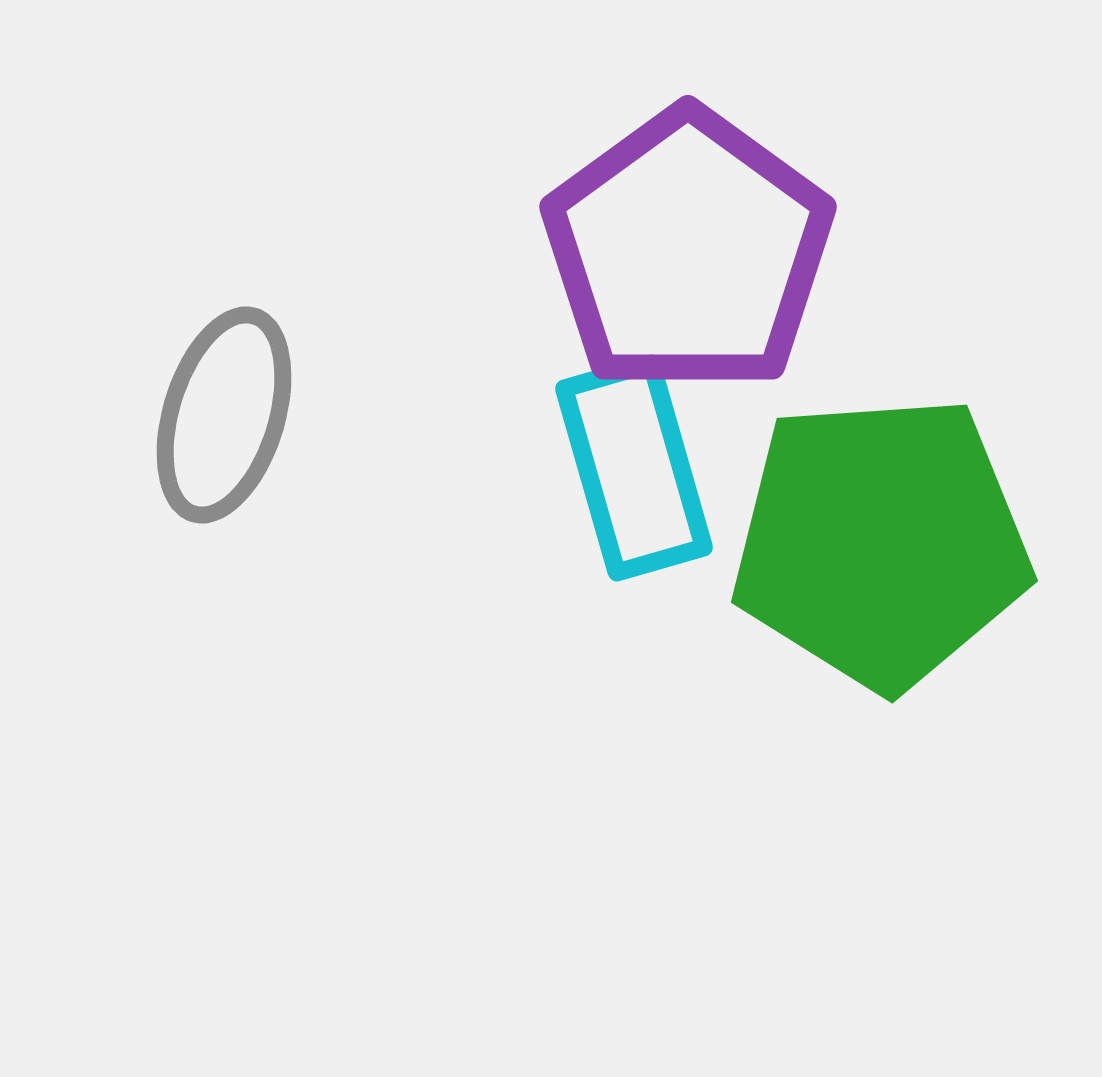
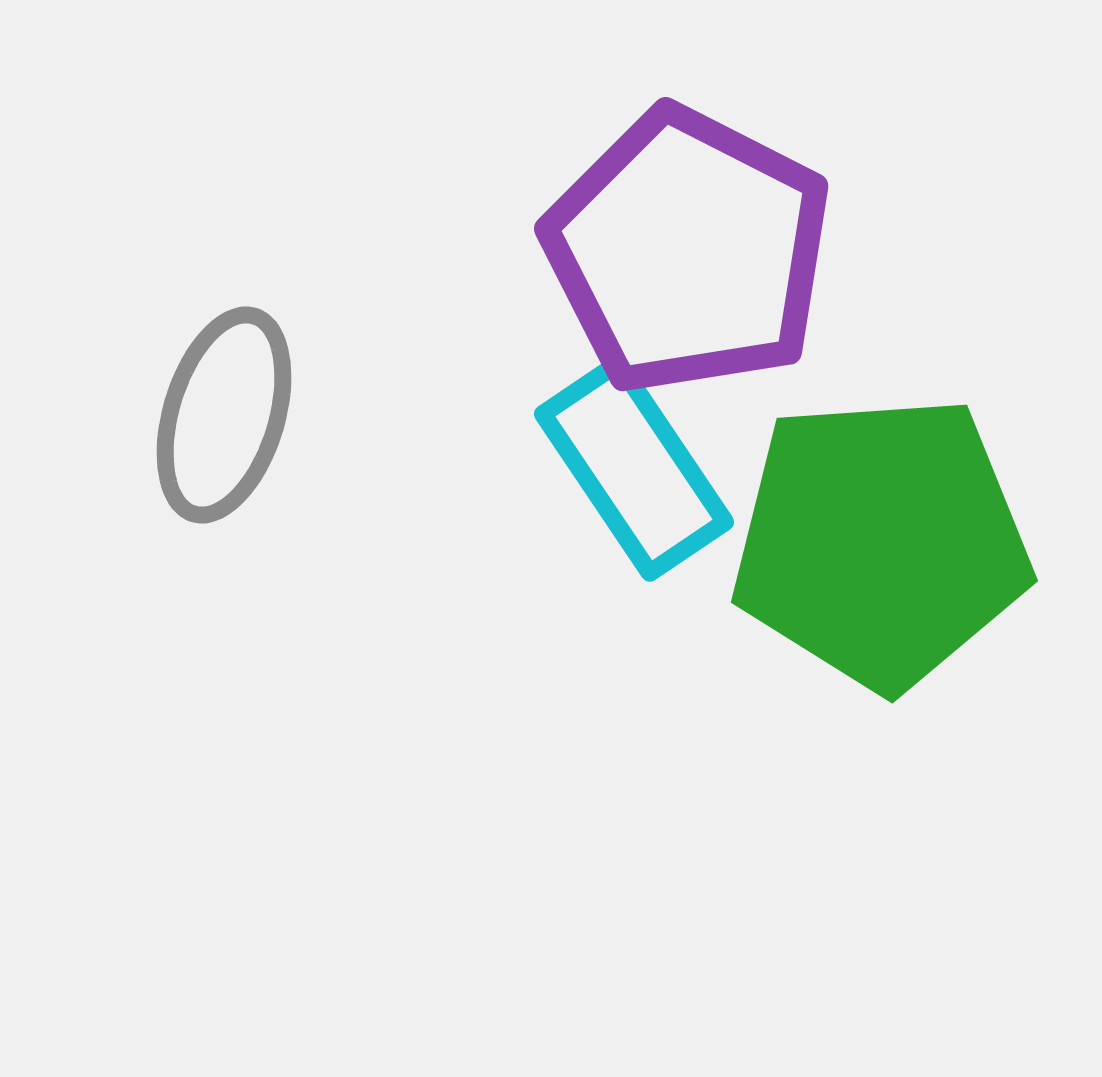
purple pentagon: rotated 9 degrees counterclockwise
cyan rectangle: rotated 18 degrees counterclockwise
